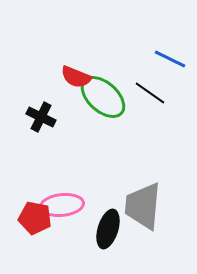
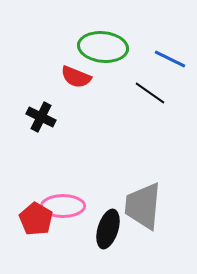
green ellipse: moved 50 px up; rotated 36 degrees counterclockwise
pink ellipse: moved 1 px right, 1 px down; rotated 6 degrees clockwise
red pentagon: moved 1 px right, 1 px down; rotated 20 degrees clockwise
